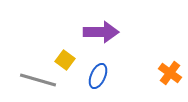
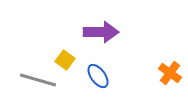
blue ellipse: rotated 60 degrees counterclockwise
